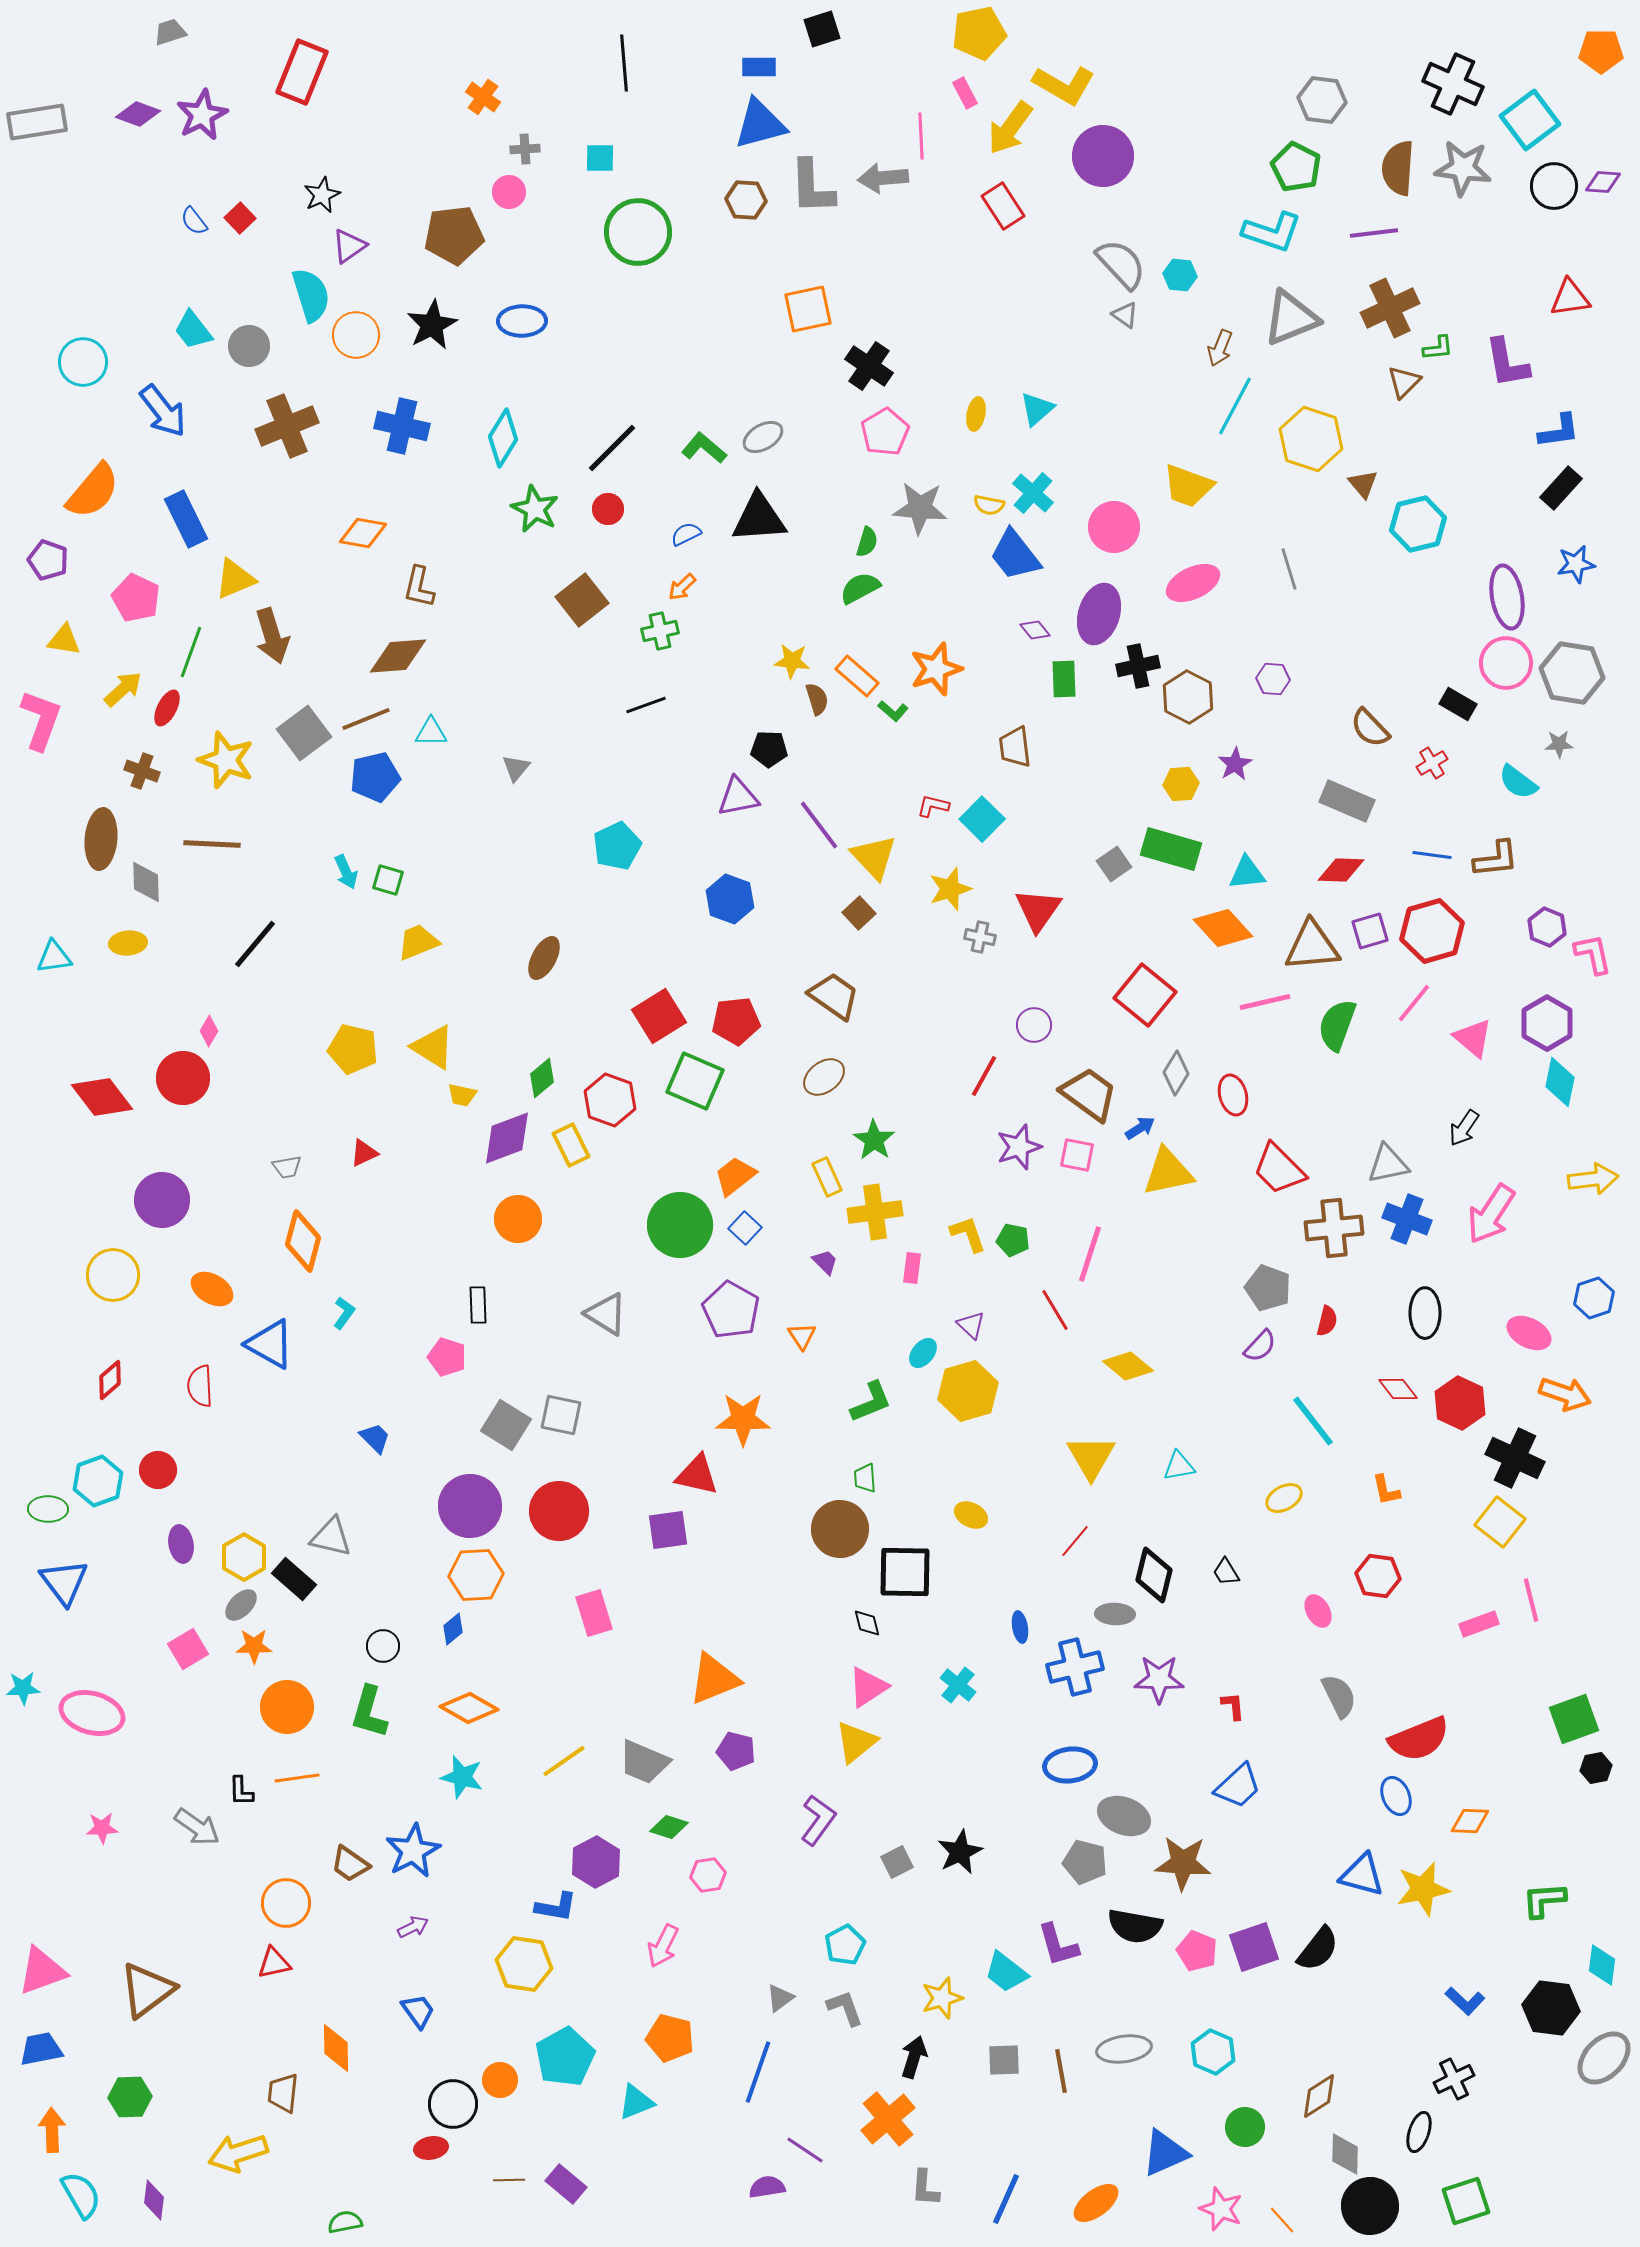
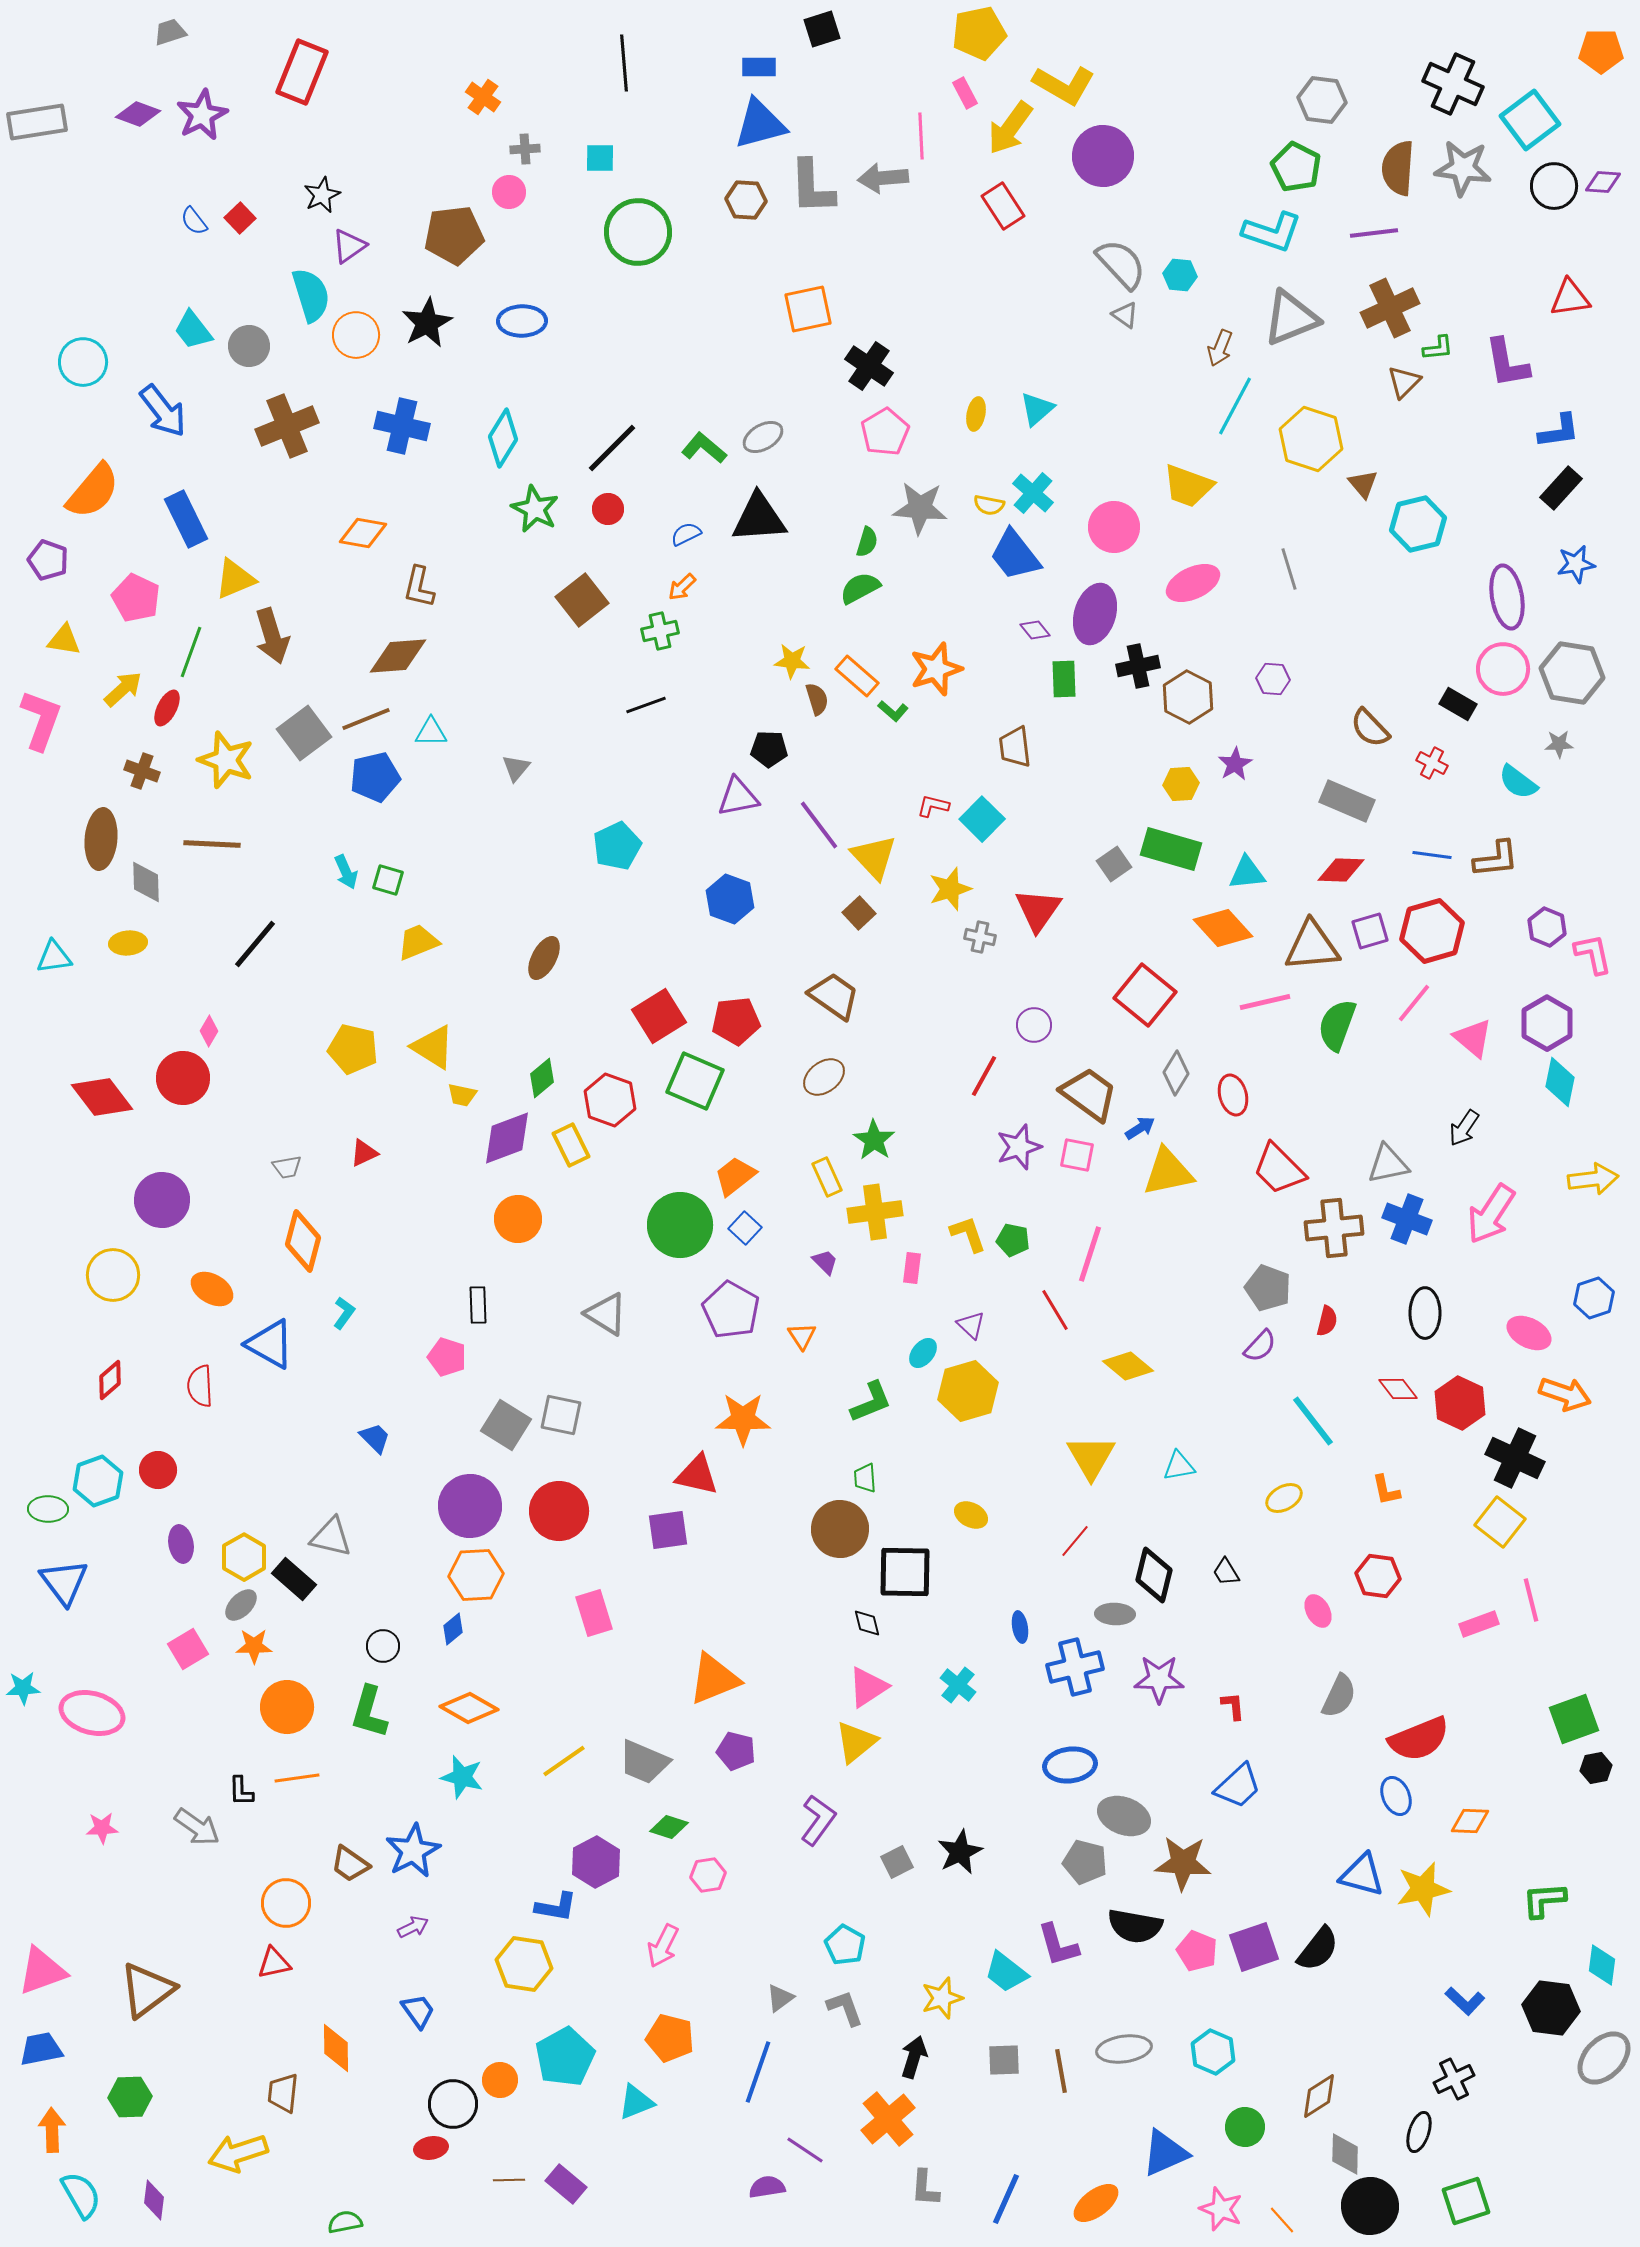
black star at (432, 325): moved 5 px left, 2 px up
purple ellipse at (1099, 614): moved 4 px left
pink circle at (1506, 663): moved 3 px left, 6 px down
red cross at (1432, 763): rotated 32 degrees counterclockwise
gray semicircle at (1339, 1696): rotated 51 degrees clockwise
cyan pentagon at (845, 1945): rotated 15 degrees counterclockwise
